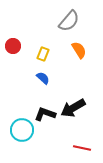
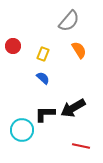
black L-shape: rotated 20 degrees counterclockwise
red line: moved 1 px left, 2 px up
